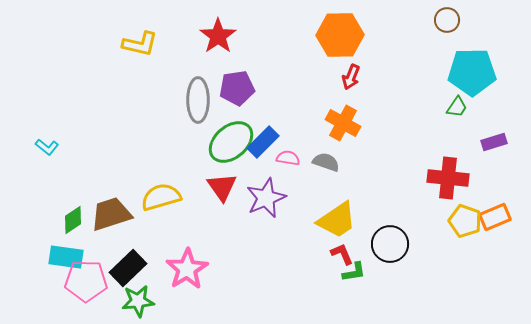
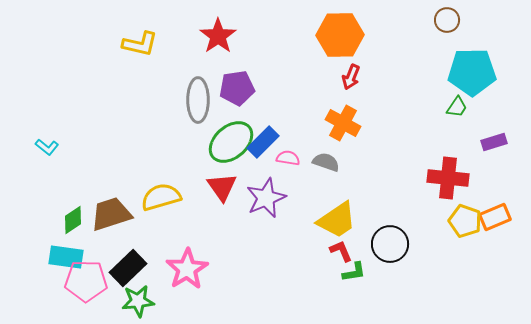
red L-shape: moved 1 px left, 3 px up
